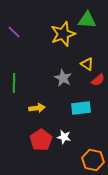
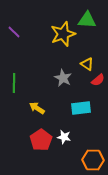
yellow arrow: rotated 140 degrees counterclockwise
orange hexagon: rotated 10 degrees counterclockwise
